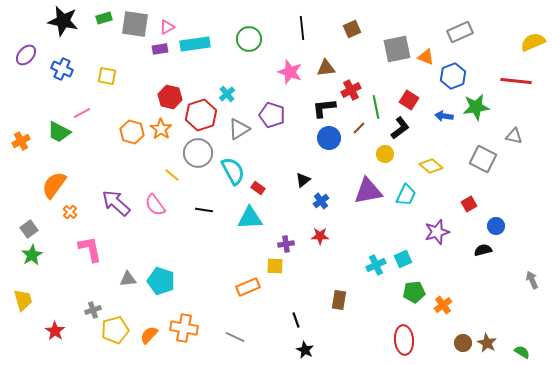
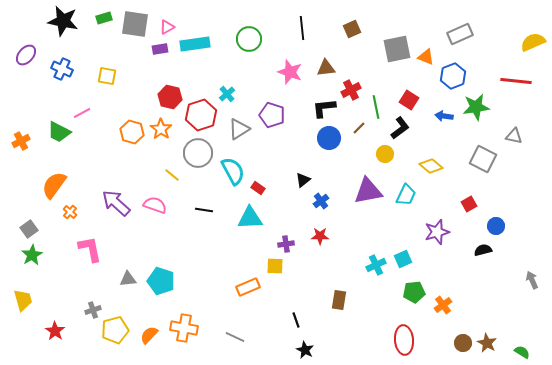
gray rectangle at (460, 32): moved 2 px down
pink semicircle at (155, 205): rotated 145 degrees clockwise
